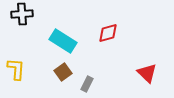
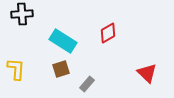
red diamond: rotated 15 degrees counterclockwise
brown square: moved 2 px left, 3 px up; rotated 18 degrees clockwise
gray rectangle: rotated 14 degrees clockwise
